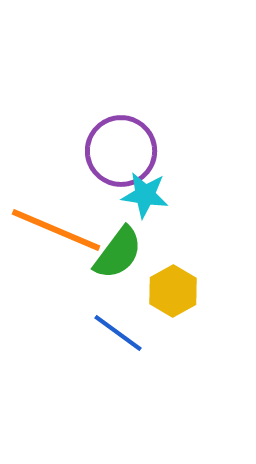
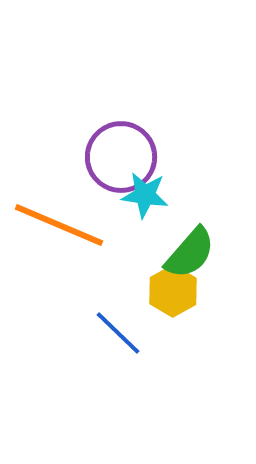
purple circle: moved 6 px down
orange line: moved 3 px right, 5 px up
green semicircle: moved 72 px right; rotated 4 degrees clockwise
blue line: rotated 8 degrees clockwise
